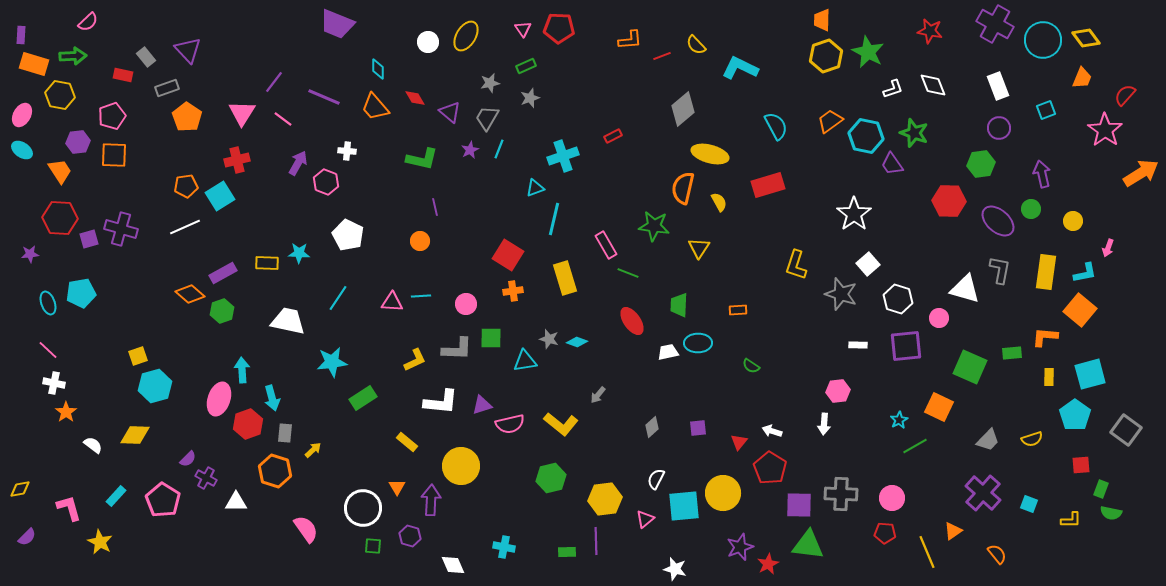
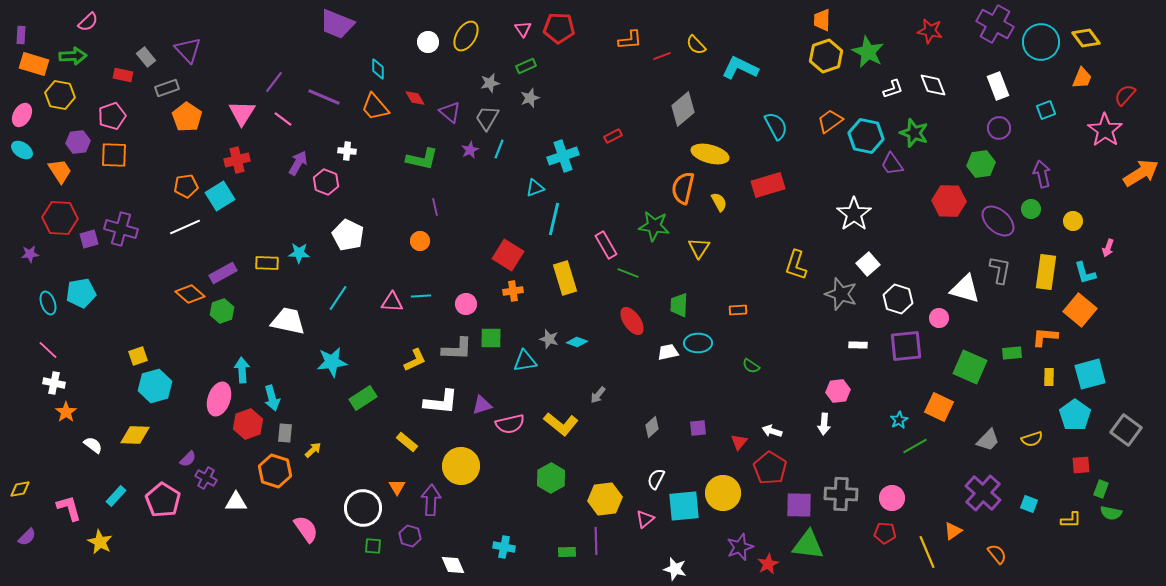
cyan circle at (1043, 40): moved 2 px left, 2 px down
cyan L-shape at (1085, 273): rotated 85 degrees clockwise
green hexagon at (551, 478): rotated 16 degrees counterclockwise
